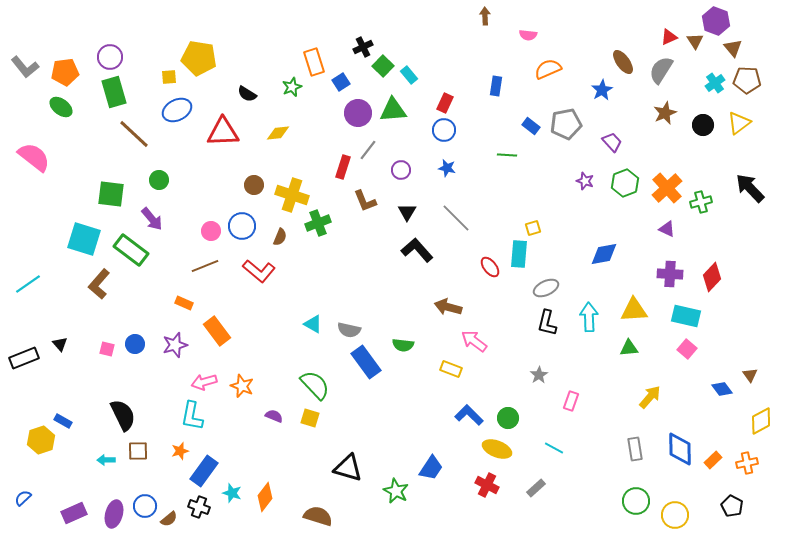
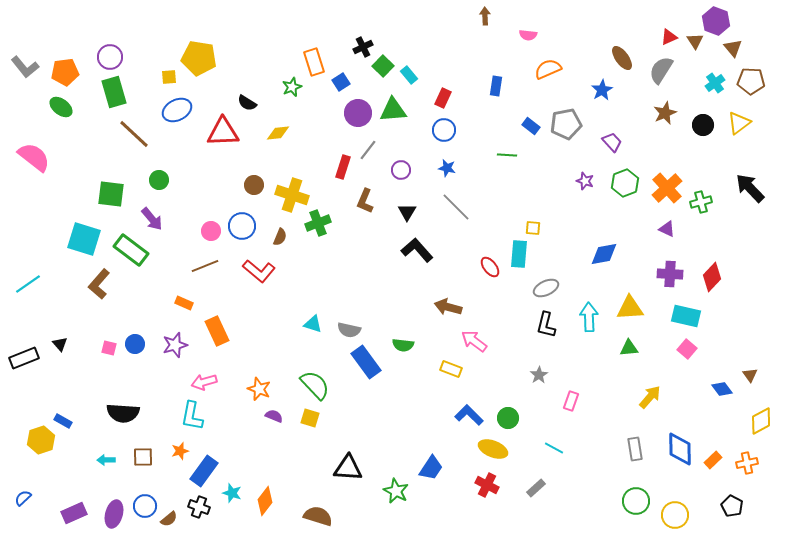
brown ellipse at (623, 62): moved 1 px left, 4 px up
brown pentagon at (747, 80): moved 4 px right, 1 px down
black semicircle at (247, 94): moved 9 px down
red rectangle at (445, 103): moved 2 px left, 5 px up
brown L-shape at (365, 201): rotated 45 degrees clockwise
gray line at (456, 218): moved 11 px up
yellow square at (533, 228): rotated 21 degrees clockwise
yellow triangle at (634, 310): moved 4 px left, 2 px up
black L-shape at (547, 323): moved 1 px left, 2 px down
cyan triangle at (313, 324): rotated 12 degrees counterclockwise
orange rectangle at (217, 331): rotated 12 degrees clockwise
pink square at (107, 349): moved 2 px right, 1 px up
orange star at (242, 386): moved 17 px right, 3 px down
black semicircle at (123, 415): moved 2 px up; rotated 120 degrees clockwise
yellow ellipse at (497, 449): moved 4 px left
brown square at (138, 451): moved 5 px right, 6 px down
black triangle at (348, 468): rotated 12 degrees counterclockwise
orange diamond at (265, 497): moved 4 px down
